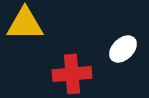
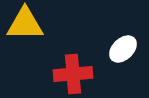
red cross: moved 1 px right
